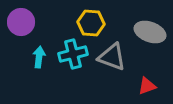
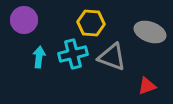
purple circle: moved 3 px right, 2 px up
